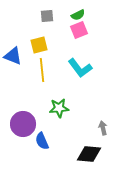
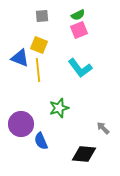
gray square: moved 5 px left
yellow square: rotated 36 degrees clockwise
blue triangle: moved 7 px right, 2 px down
yellow line: moved 4 px left
green star: rotated 12 degrees counterclockwise
purple circle: moved 2 px left
gray arrow: rotated 32 degrees counterclockwise
blue semicircle: moved 1 px left
black diamond: moved 5 px left
